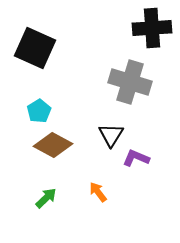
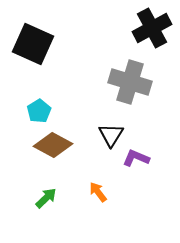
black cross: rotated 24 degrees counterclockwise
black square: moved 2 px left, 4 px up
